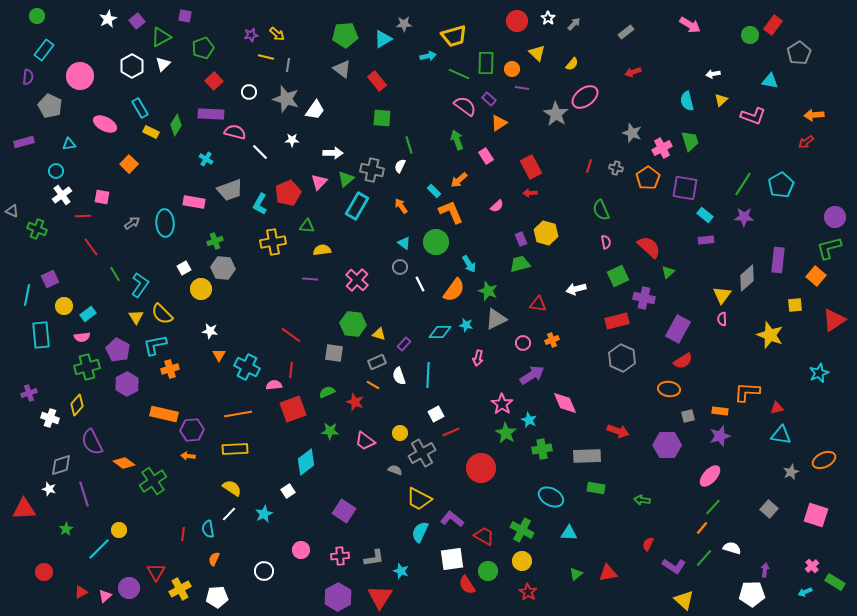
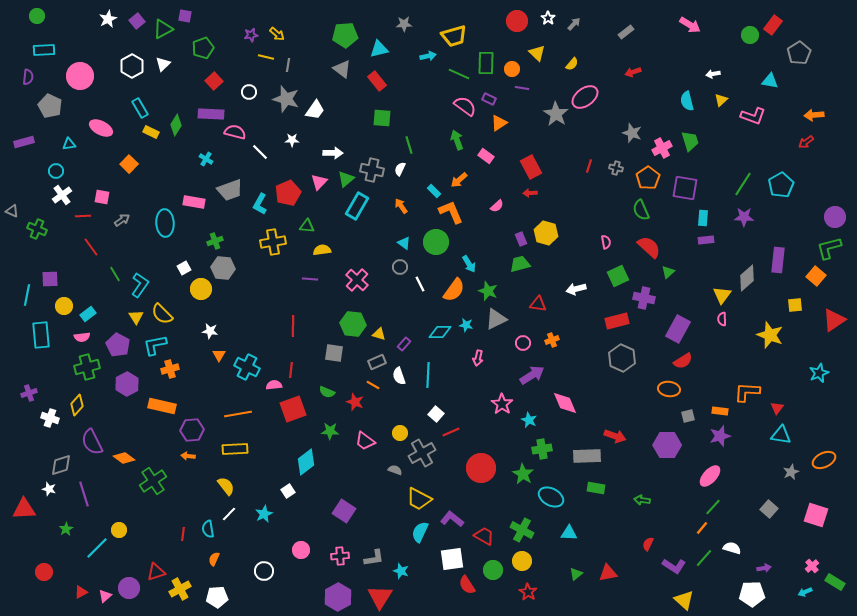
green triangle at (161, 37): moved 2 px right, 8 px up
cyan triangle at (383, 39): moved 4 px left, 10 px down; rotated 18 degrees clockwise
cyan rectangle at (44, 50): rotated 50 degrees clockwise
purple rectangle at (489, 99): rotated 16 degrees counterclockwise
pink ellipse at (105, 124): moved 4 px left, 4 px down
pink rectangle at (486, 156): rotated 21 degrees counterclockwise
white semicircle at (400, 166): moved 3 px down
green semicircle at (601, 210): moved 40 px right
cyan rectangle at (705, 215): moved 2 px left, 3 px down; rotated 56 degrees clockwise
gray arrow at (132, 223): moved 10 px left, 3 px up
purple square at (50, 279): rotated 24 degrees clockwise
red line at (291, 335): moved 2 px right, 9 px up; rotated 55 degrees clockwise
purple pentagon at (118, 350): moved 5 px up
green semicircle at (327, 392): rotated 133 degrees counterclockwise
red triangle at (777, 408): rotated 40 degrees counterclockwise
orange rectangle at (164, 414): moved 2 px left, 8 px up
white square at (436, 414): rotated 21 degrees counterclockwise
red arrow at (618, 431): moved 3 px left, 5 px down
green star at (506, 433): moved 17 px right, 41 px down
orange diamond at (124, 463): moved 5 px up
yellow semicircle at (232, 488): moved 6 px left, 2 px up; rotated 18 degrees clockwise
cyan line at (99, 549): moved 2 px left, 1 px up
purple arrow at (765, 570): moved 1 px left, 2 px up; rotated 72 degrees clockwise
green circle at (488, 571): moved 5 px right, 1 px up
red triangle at (156, 572): rotated 42 degrees clockwise
